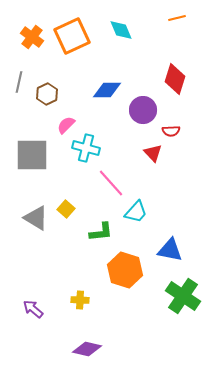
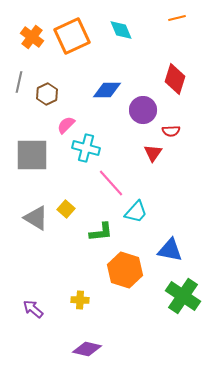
red triangle: rotated 18 degrees clockwise
